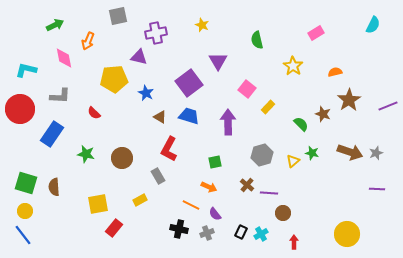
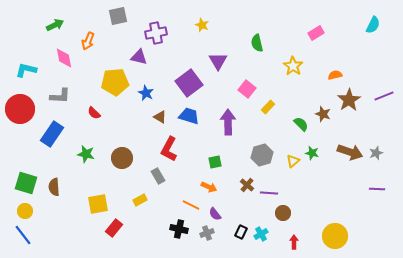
green semicircle at (257, 40): moved 3 px down
orange semicircle at (335, 72): moved 3 px down
yellow pentagon at (114, 79): moved 1 px right, 3 px down
purple line at (388, 106): moved 4 px left, 10 px up
yellow circle at (347, 234): moved 12 px left, 2 px down
